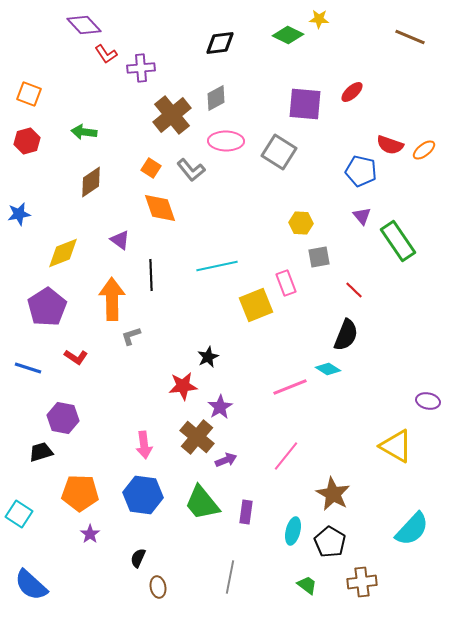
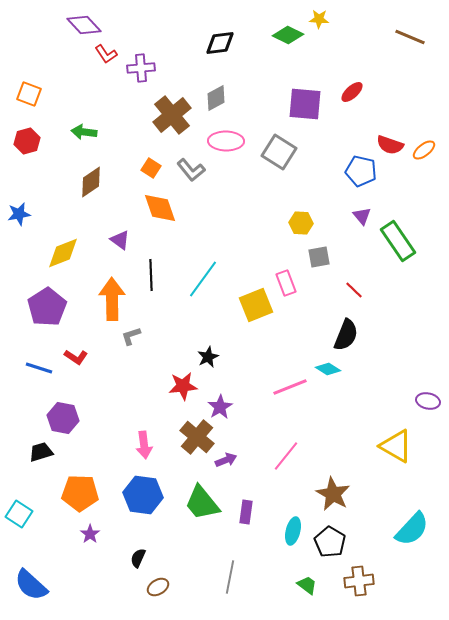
cyan line at (217, 266): moved 14 px left, 13 px down; rotated 42 degrees counterclockwise
blue line at (28, 368): moved 11 px right
brown cross at (362, 582): moved 3 px left, 1 px up
brown ellipse at (158, 587): rotated 70 degrees clockwise
